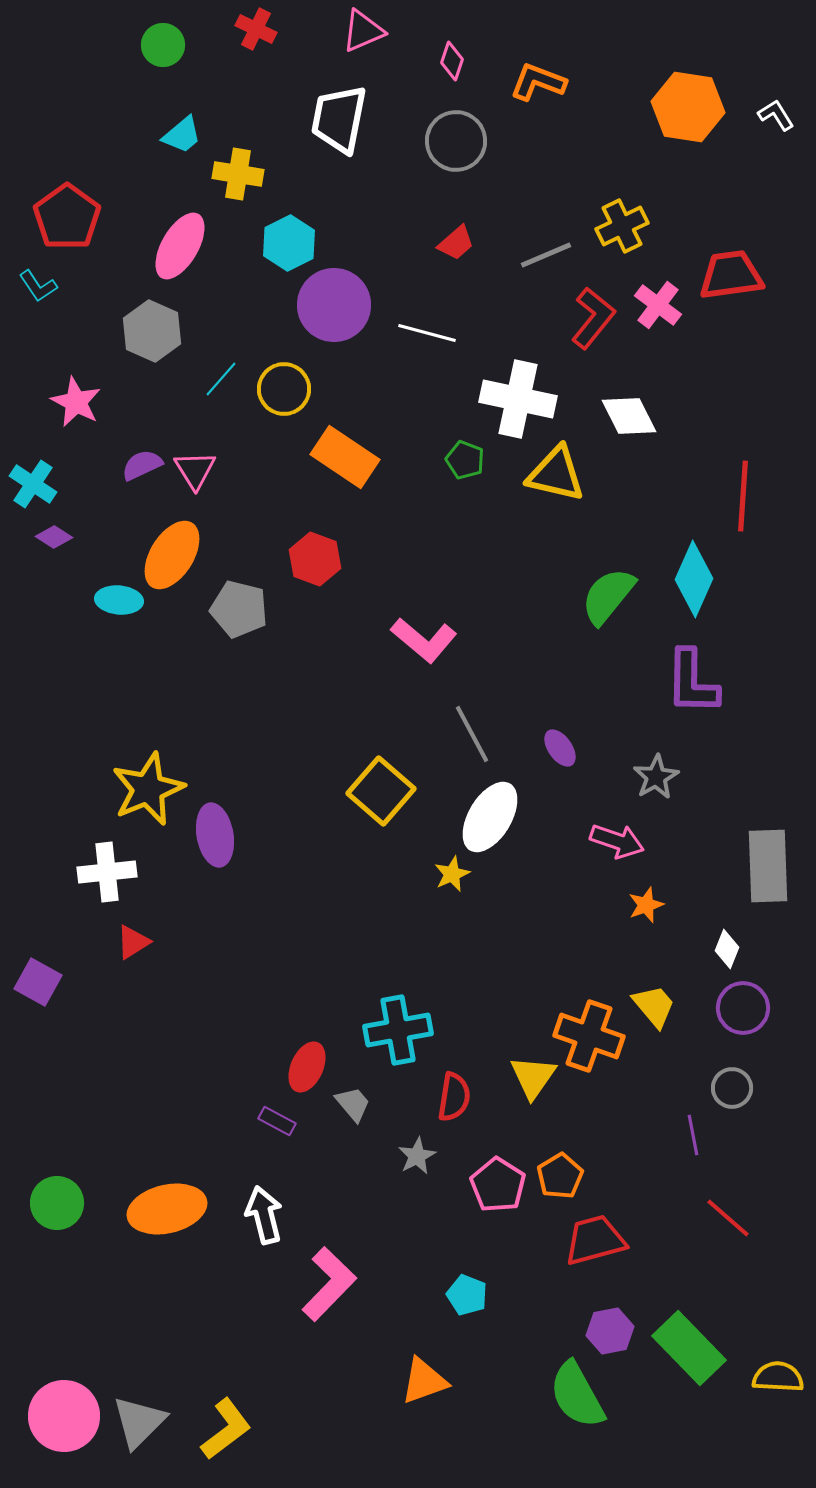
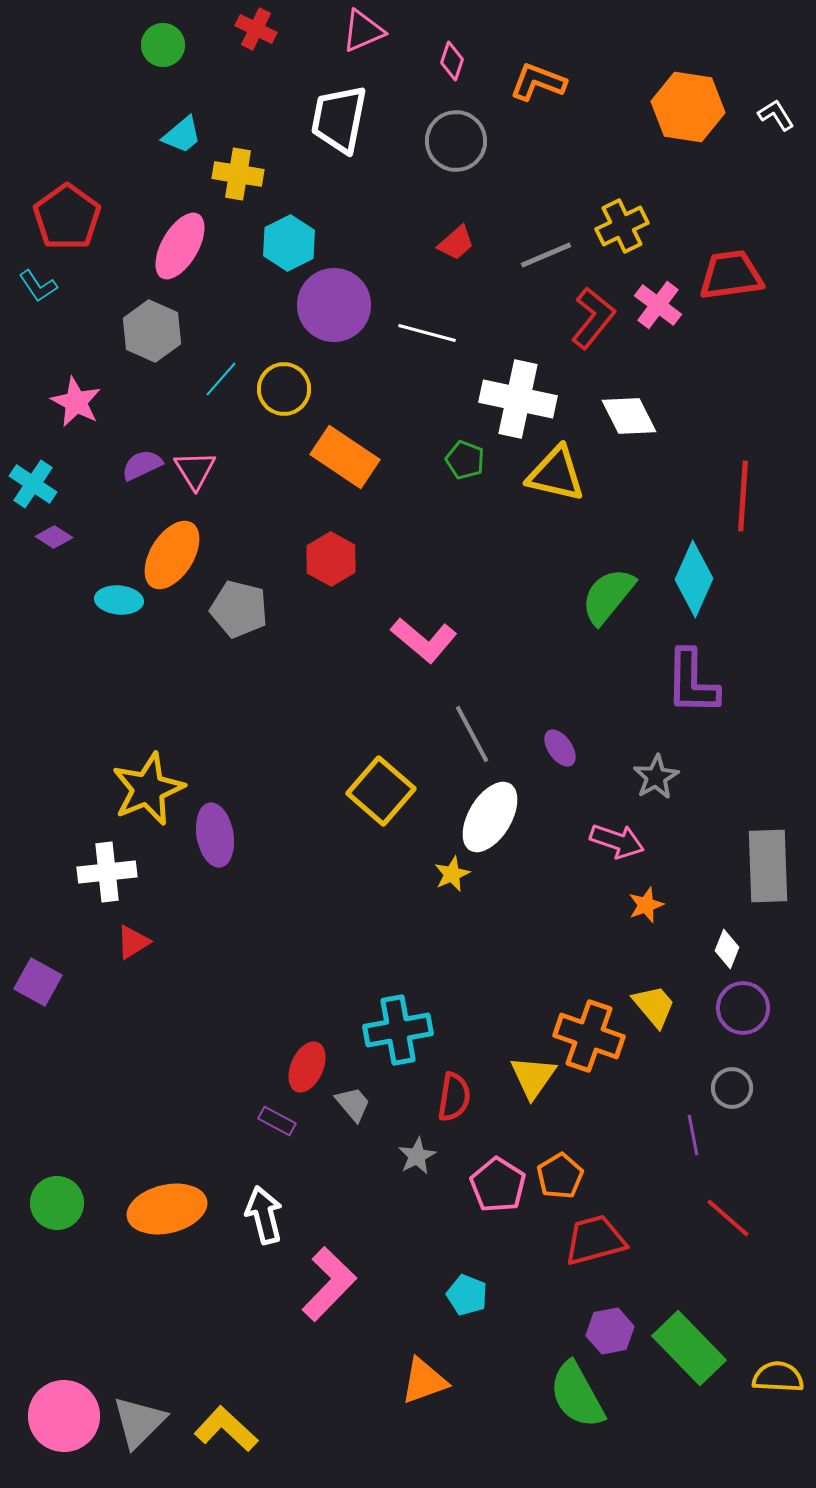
red hexagon at (315, 559): moved 16 px right; rotated 9 degrees clockwise
yellow L-shape at (226, 1429): rotated 100 degrees counterclockwise
